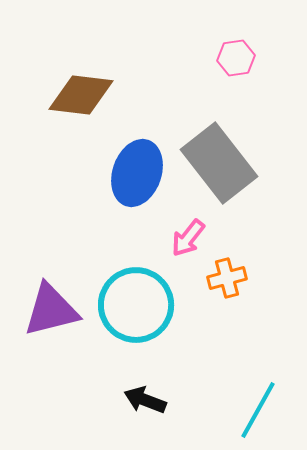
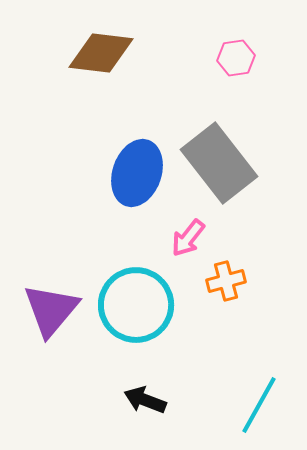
brown diamond: moved 20 px right, 42 px up
orange cross: moved 1 px left, 3 px down
purple triangle: rotated 36 degrees counterclockwise
cyan line: moved 1 px right, 5 px up
